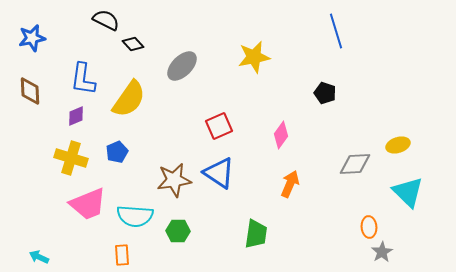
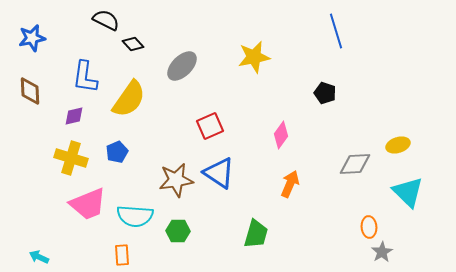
blue L-shape: moved 2 px right, 2 px up
purple diamond: moved 2 px left; rotated 10 degrees clockwise
red square: moved 9 px left
brown star: moved 2 px right
green trapezoid: rotated 8 degrees clockwise
